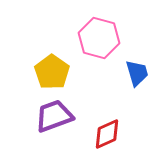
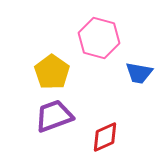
blue trapezoid: moved 2 px right; rotated 116 degrees clockwise
red diamond: moved 2 px left, 3 px down
